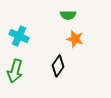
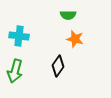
cyan cross: rotated 18 degrees counterclockwise
